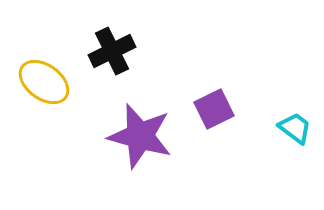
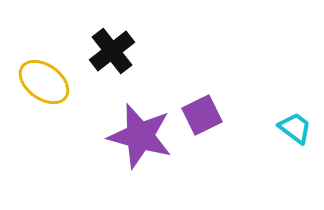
black cross: rotated 12 degrees counterclockwise
purple square: moved 12 px left, 6 px down
